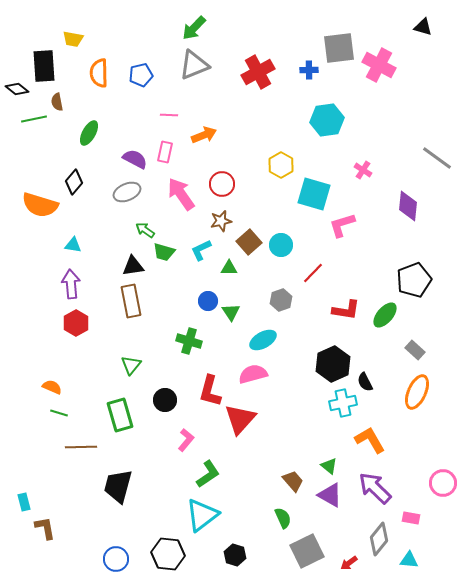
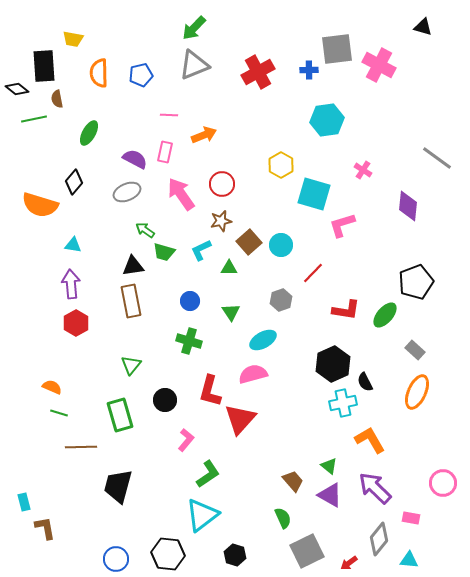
gray square at (339, 48): moved 2 px left, 1 px down
brown semicircle at (57, 102): moved 3 px up
black pentagon at (414, 280): moved 2 px right, 2 px down
blue circle at (208, 301): moved 18 px left
